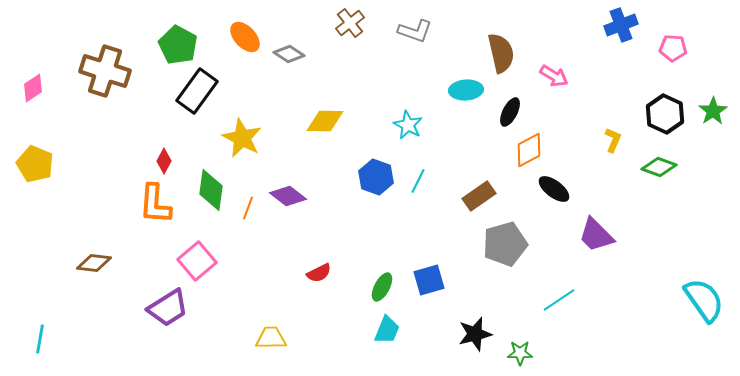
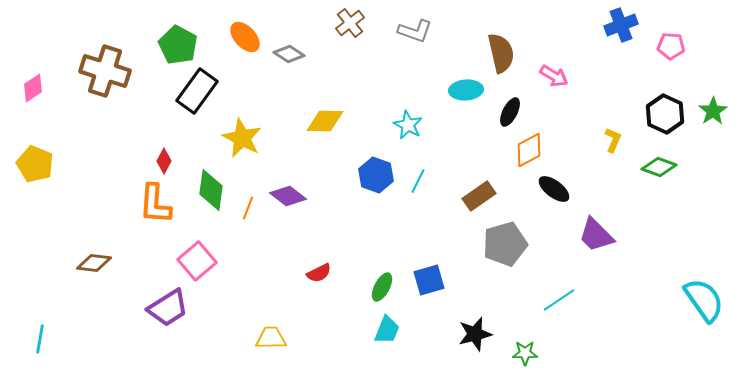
pink pentagon at (673, 48): moved 2 px left, 2 px up
blue hexagon at (376, 177): moved 2 px up
green star at (520, 353): moved 5 px right
